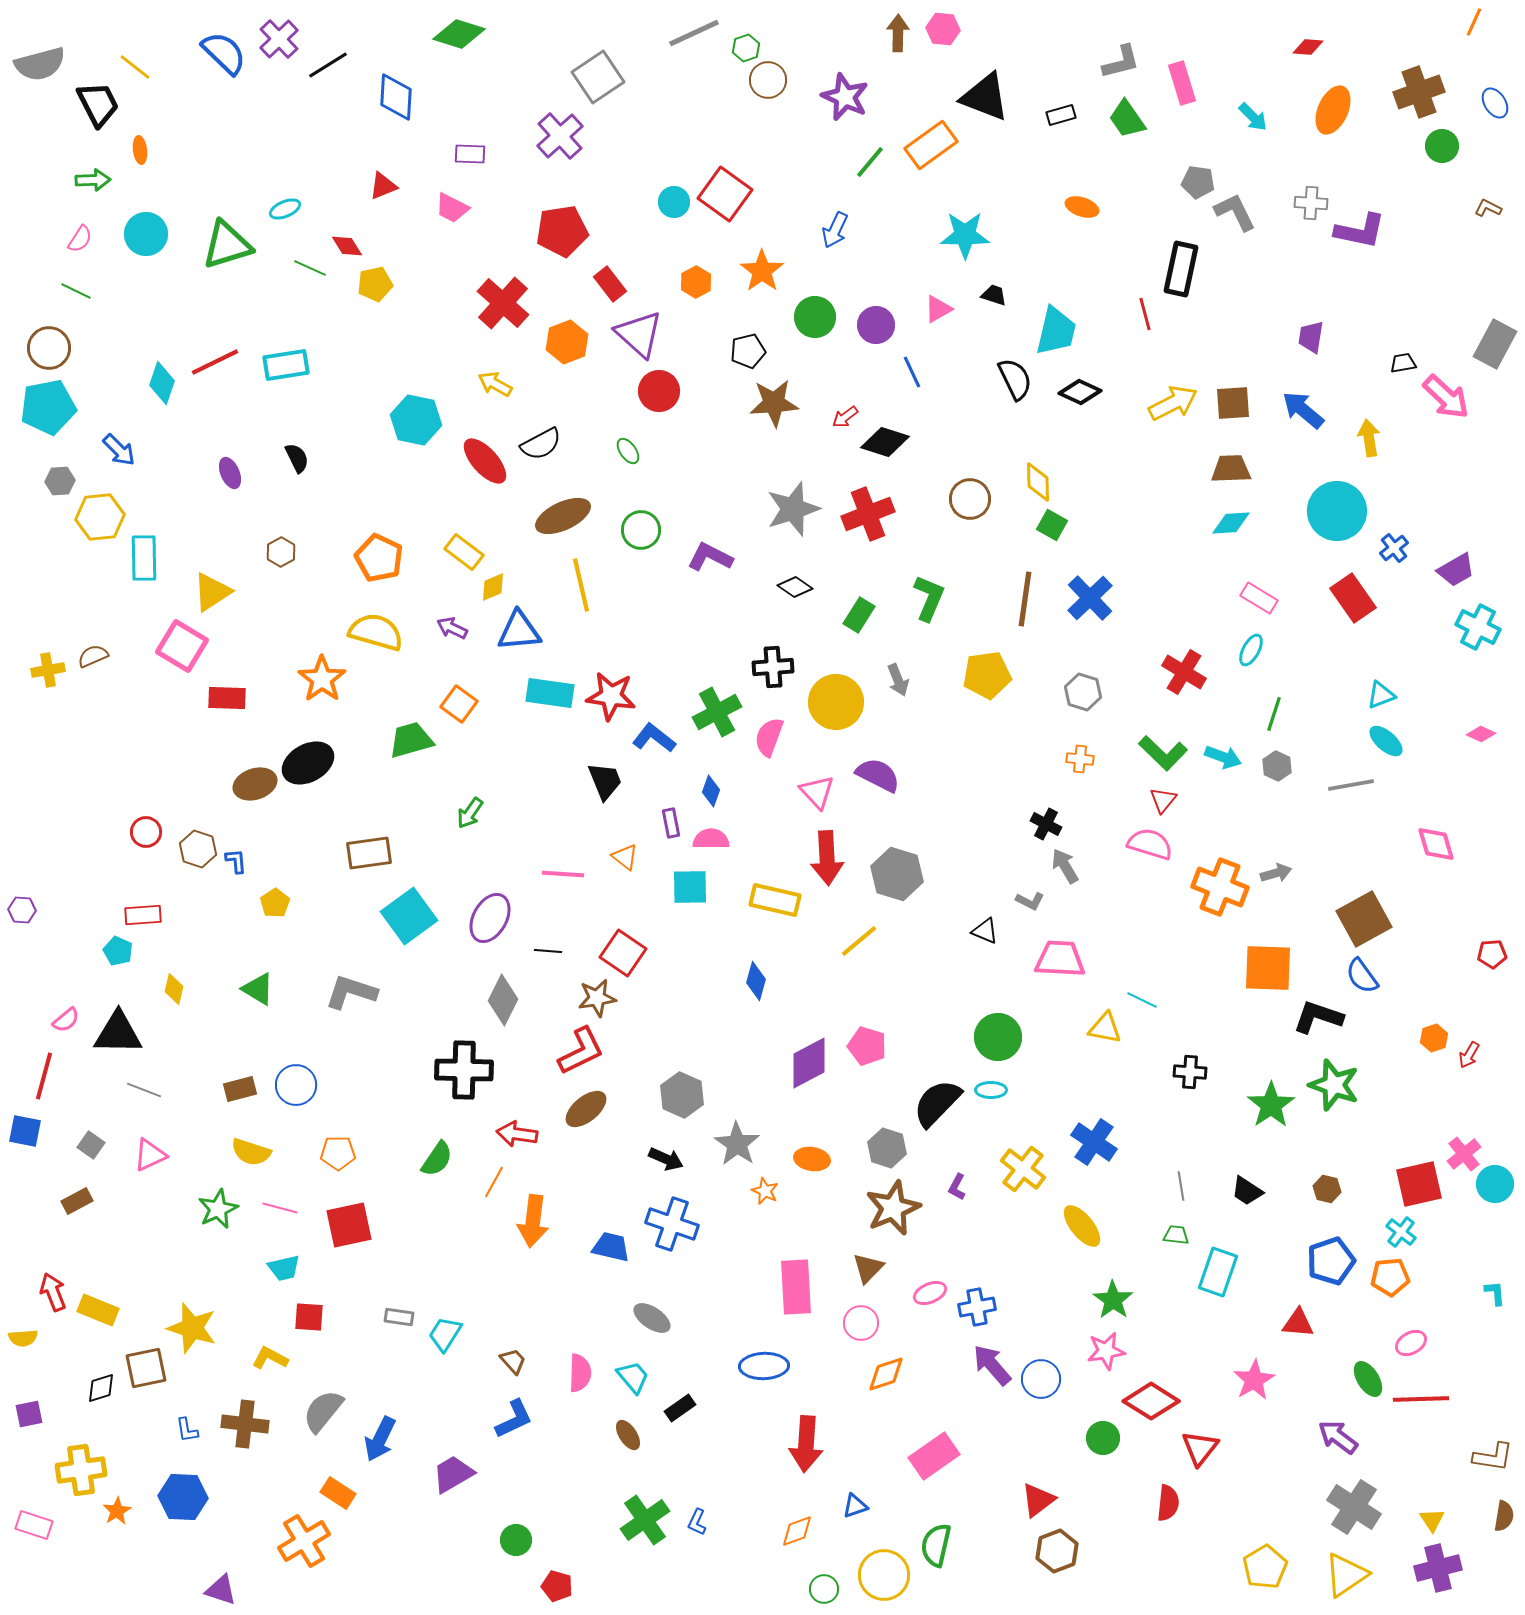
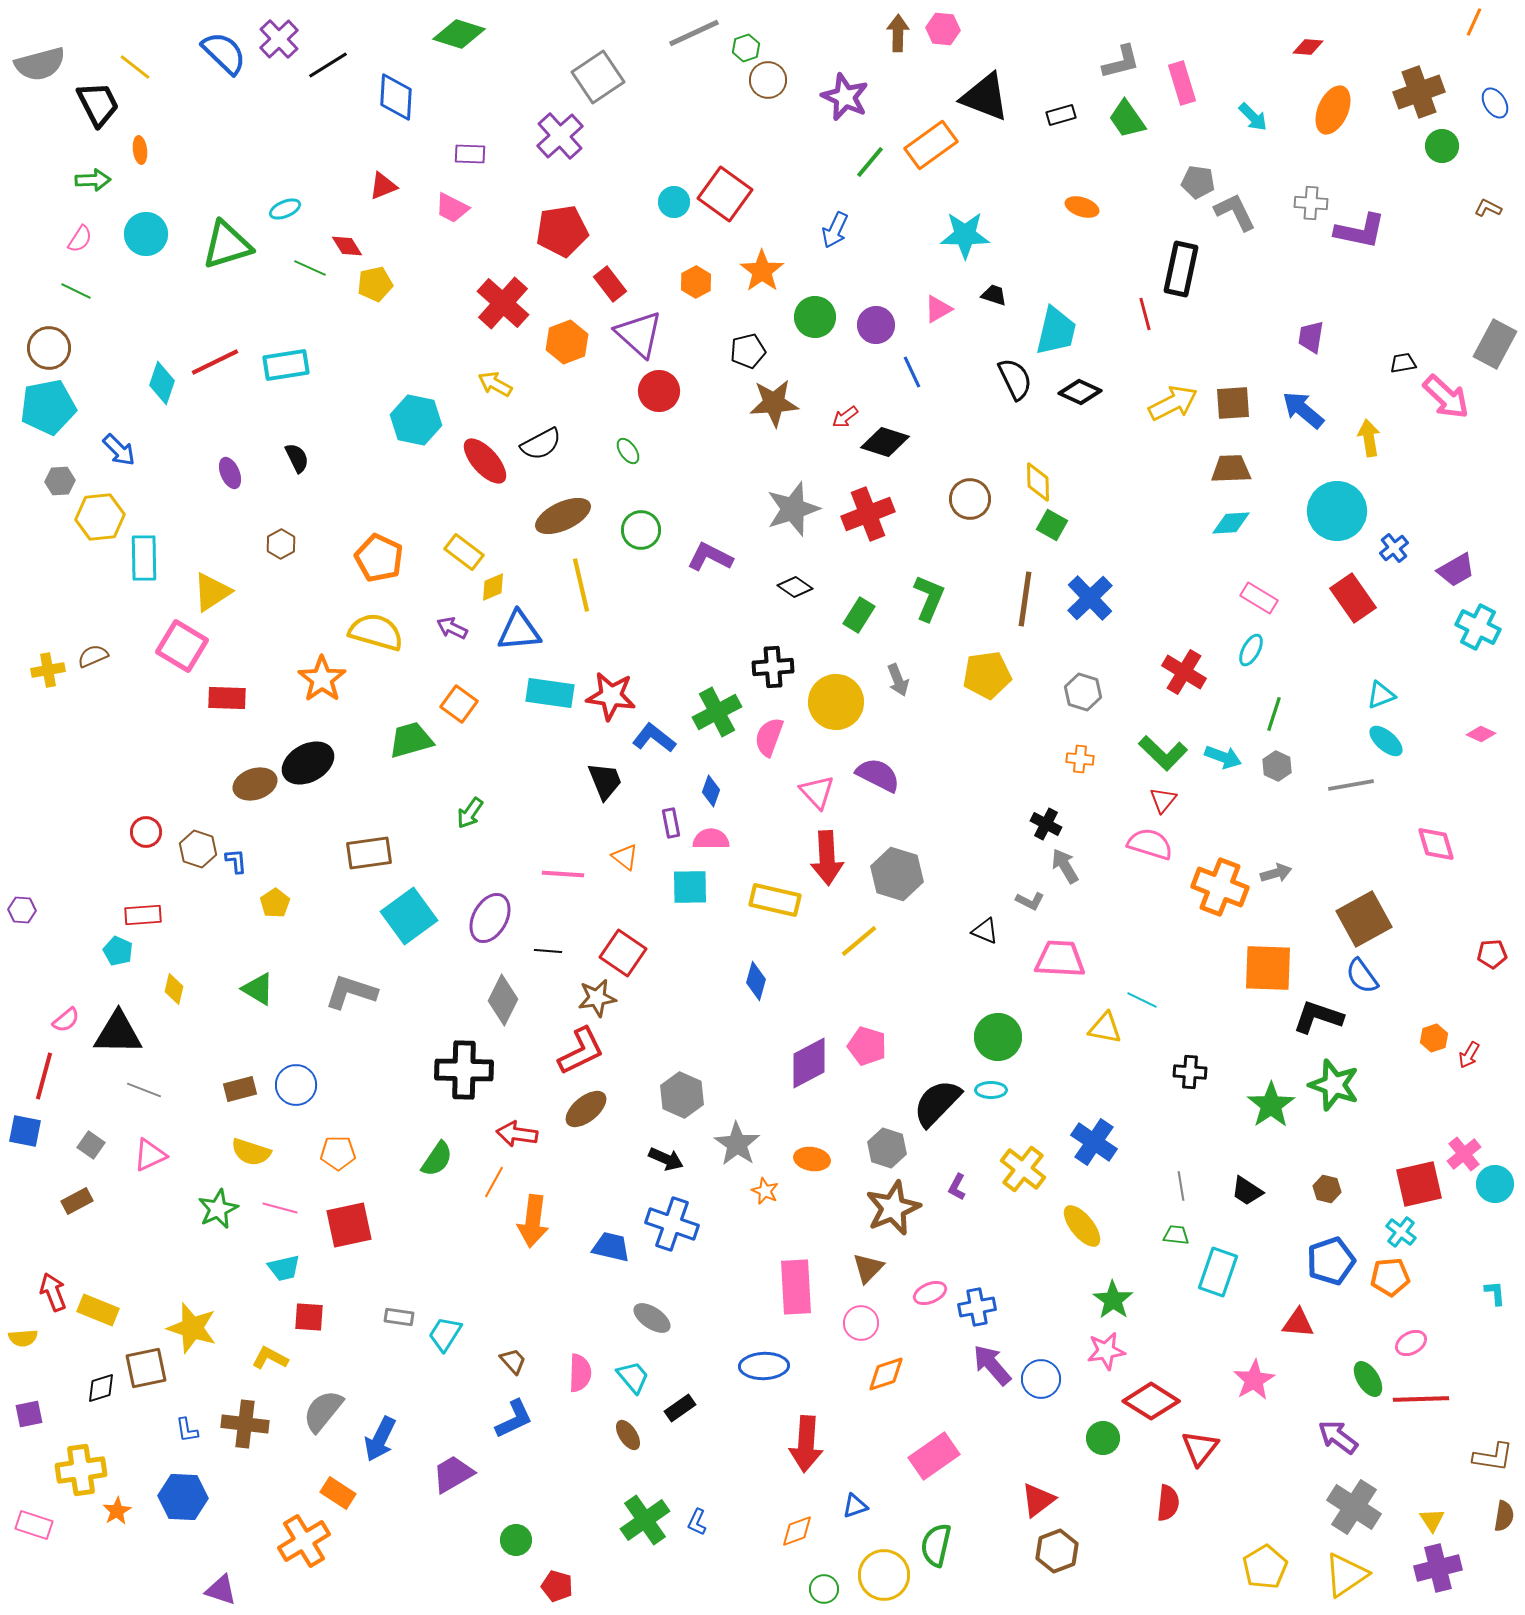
brown hexagon at (281, 552): moved 8 px up
